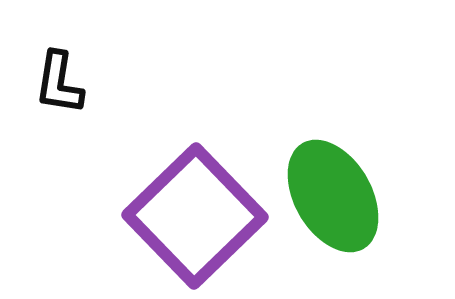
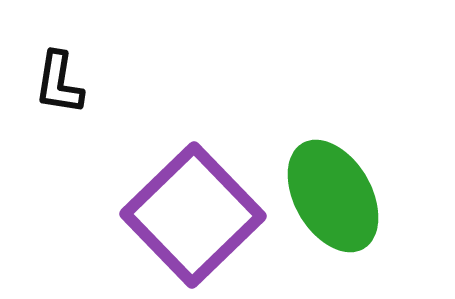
purple square: moved 2 px left, 1 px up
